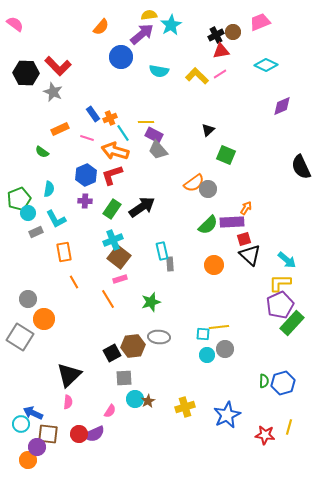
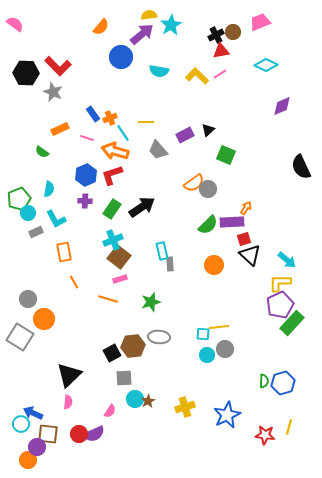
purple rectangle at (154, 135): moved 31 px right; rotated 54 degrees counterclockwise
orange line at (108, 299): rotated 42 degrees counterclockwise
